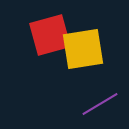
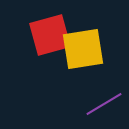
purple line: moved 4 px right
